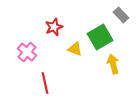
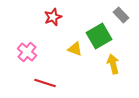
red star: moved 1 px left, 10 px up
green square: moved 1 px left, 1 px up
red line: rotated 60 degrees counterclockwise
